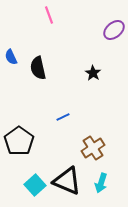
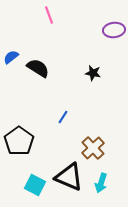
purple ellipse: rotated 35 degrees clockwise
blue semicircle: rotated 77 degrees clockwise
black semicircle: rotated 135 degrees clockwise
black star: rotated 21 degrees counterclockwise
blue line: rotated 32 degrees counterclockwise
brown cross: rotated 10 degrees counterclockwise
black triangle: moved 2 px right, 4 px up
cyan square: rotated 20 degrees counterclockwise
